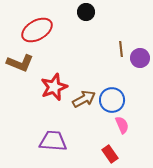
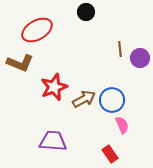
brown line: moved 1 px left
